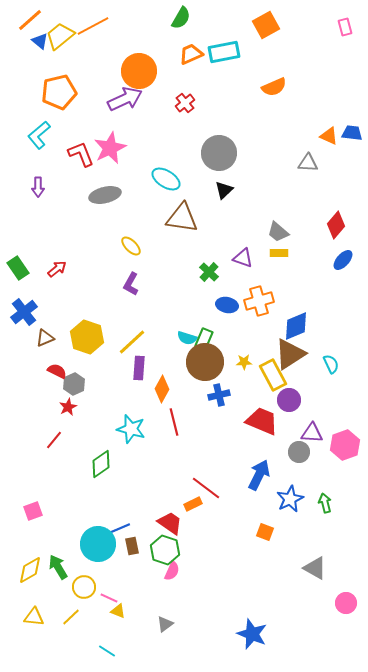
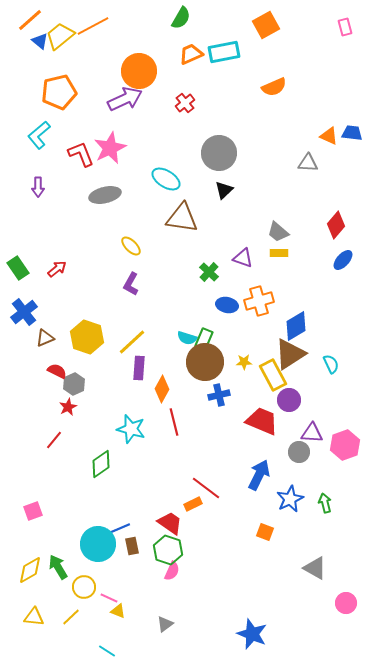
blue diamond at (296, 326): rotated 8 degrees counterclockwise
green hexagon at (165, 550): moved 3 px right
